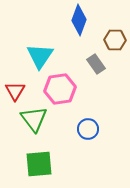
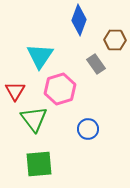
pink hexagon: rotated 8 degrees counterclockwise
